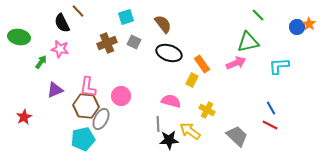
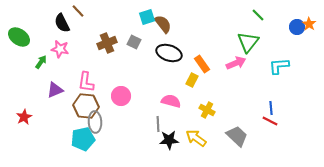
cyan square: moved 21 px right
green ellipse: rotated 25 degrees clockwise
green triangle: rotated 40 degrees counterclockwise
pink L-shape: moved 2 px left, 5 px up
blue line: rotated 24 degrees clockwise
gray ellipse: moved 6 px left, 3 px down; rotated 30 degrees counterclockwise
red line: moved 4 px up
yellow arrow: moved 6 px right, 7 px down
